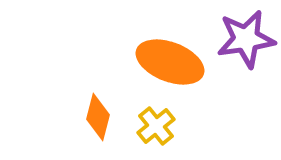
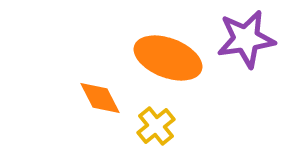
orange ellipse: moved 2 px left, 4 px up
orange diamond: moved 2 px right, 19 px up; rotated 42 degrees counterclockwise
